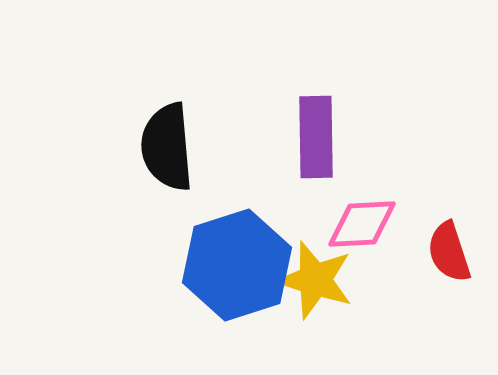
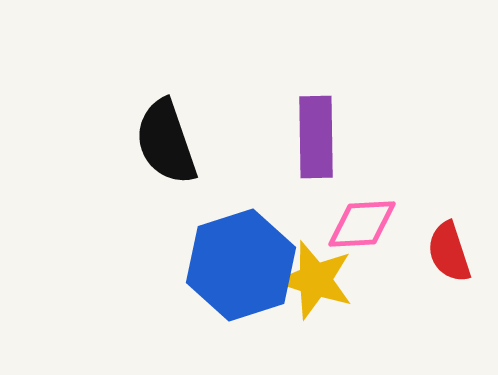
black semicircle: moved 1 px left, 5 px up; rotated 14 degrees counterclockwise
blue hexagon: moved 4 px right
